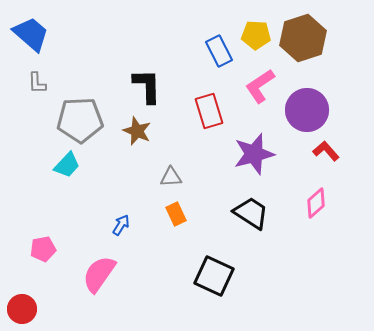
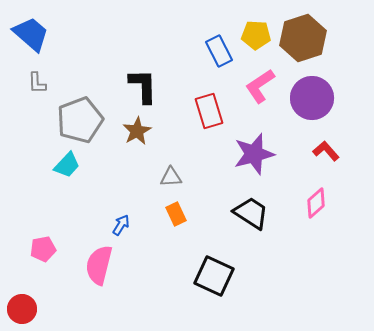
black L-shape: moved 4 px left
purple circle: moved 5 px right, 12 px up
gray pentagon: rotated 18 degrees counterclockwise
brown star: rotated 20 degrees clockwise
pink semicircle: moved 9 px up; rotated 21 degrees counterclockwise
